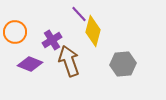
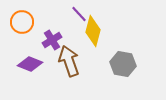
orange circle: moved 7 px right, 10 px up
gray hexagon: rotated 15 degrees clockwise
